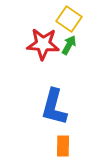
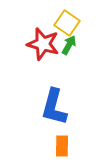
yellow square: moved 2 px left, 4 px down
red star: rotated 12 degrees clockwise
orange rectangle: moved 1 px left
